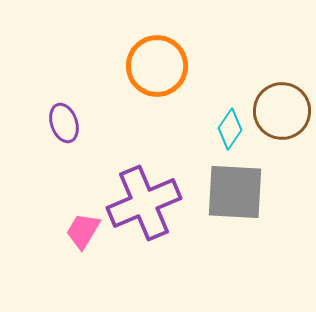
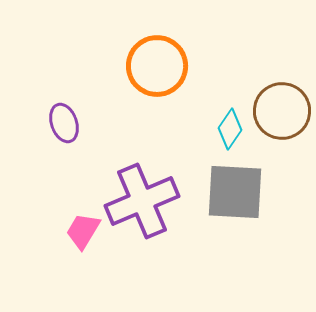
purple cross: moved 2 px left, 2 px up
